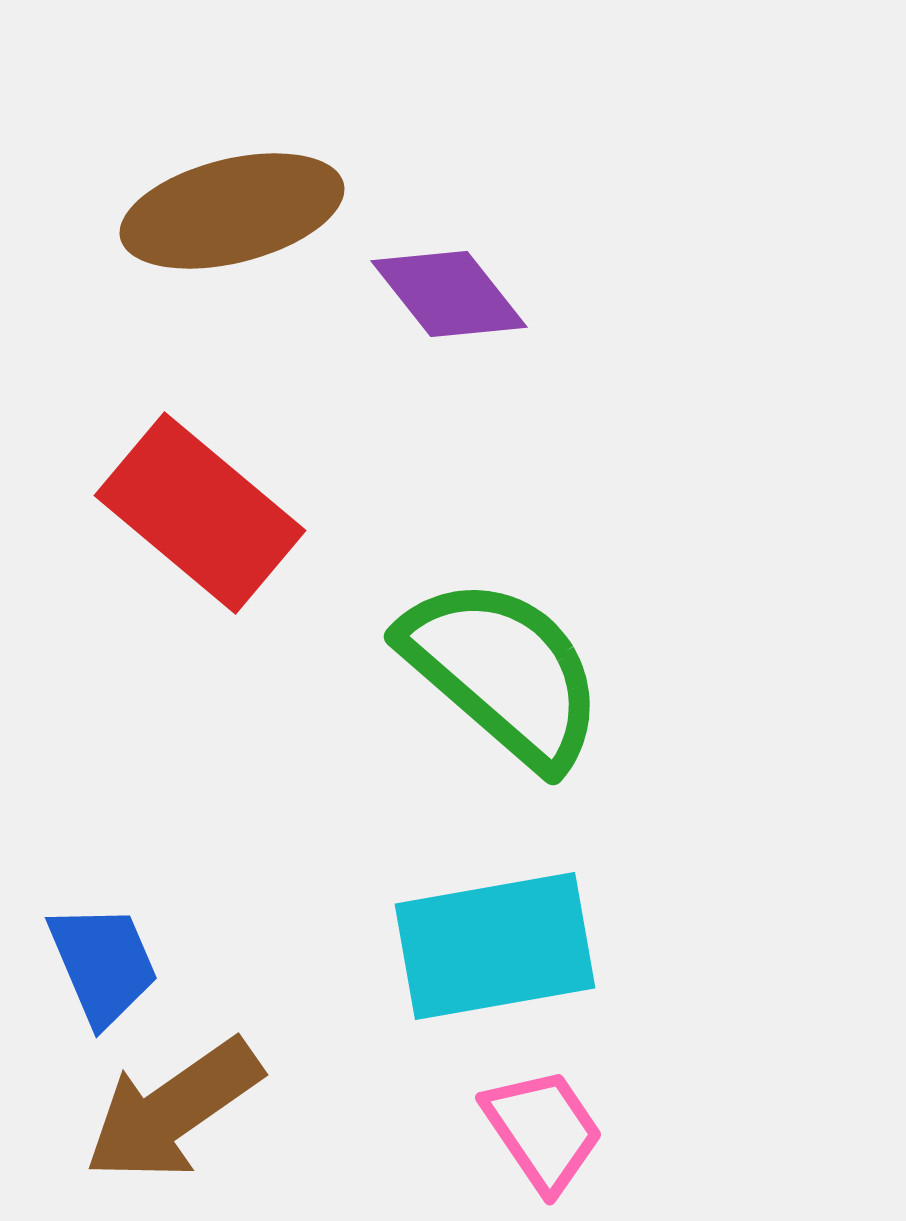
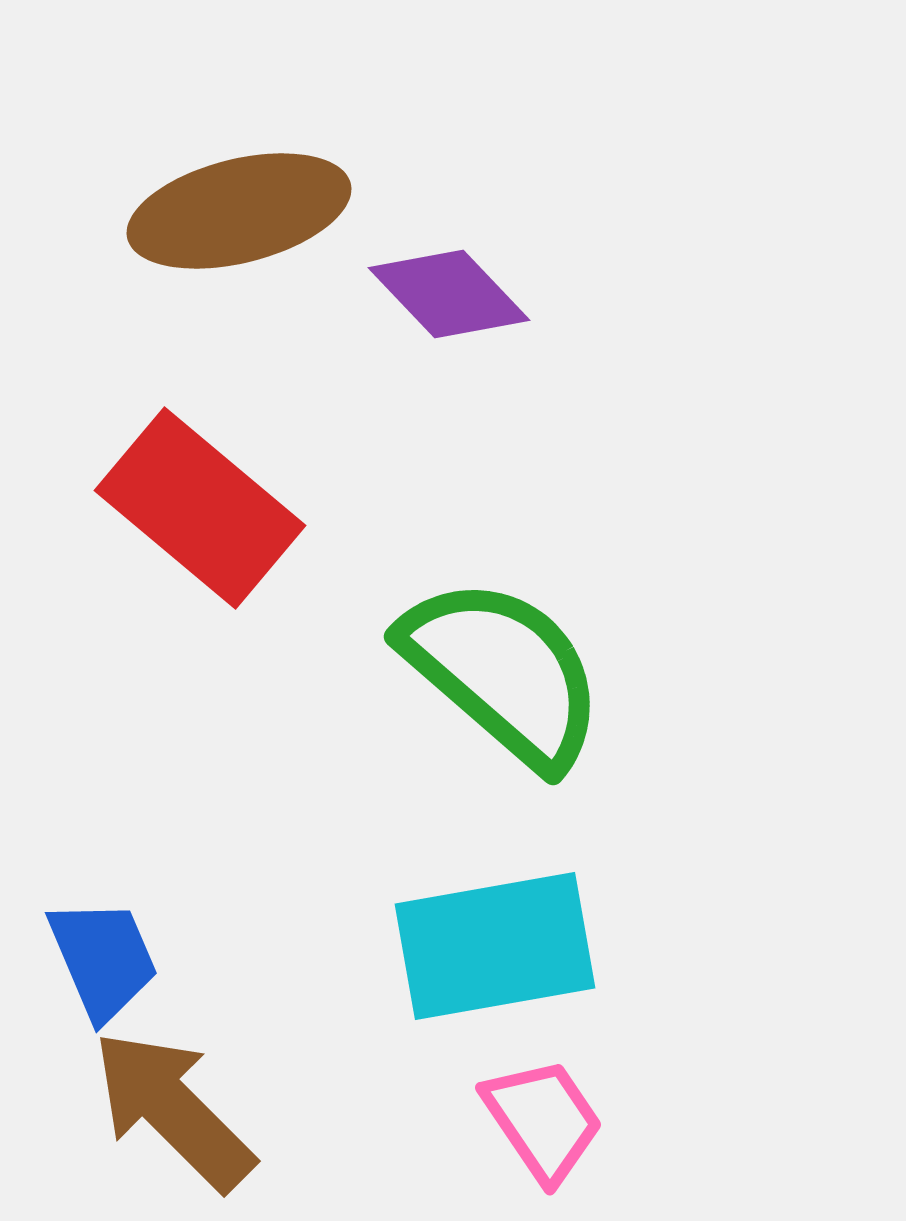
brown ellipse: moved 7 px right
purple diamond: rotated 5 degrees counterclockwise
red rectangle: moved 5 px up
blue trapezoid: moved 5 px up
brown arrow: rotated 80 degrees clockwise
pink trapezoid: moved 10 px up
